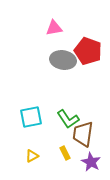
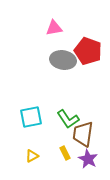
purple star: moved 3 px left, 3 px up
